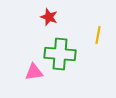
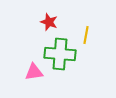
red star: moved 5 px down
yellow line: moved 12 px left
